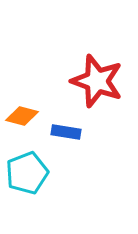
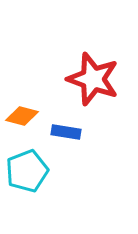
red star: moved 4 px left, 2 px up
cyan pentagon: moved 2 px up
